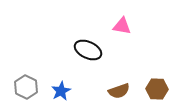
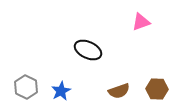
pink triangle: moved 19 px right, 4 px up; rotated 30 degrees counterclockwise
